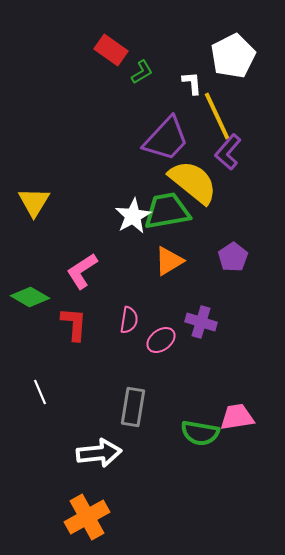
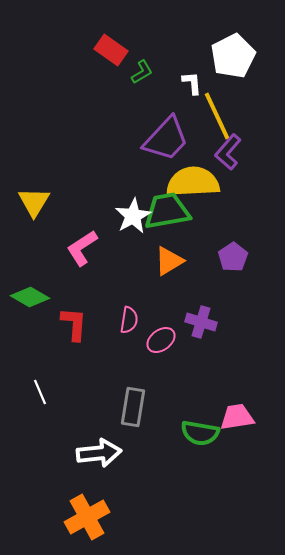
yellow semicircle: rotated 42 degrees counterclockwise
pink L-shape: moved 23 px up
